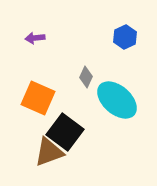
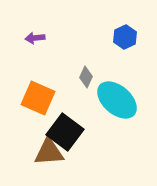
brown triangle: rotated 16 degrees clockwise
